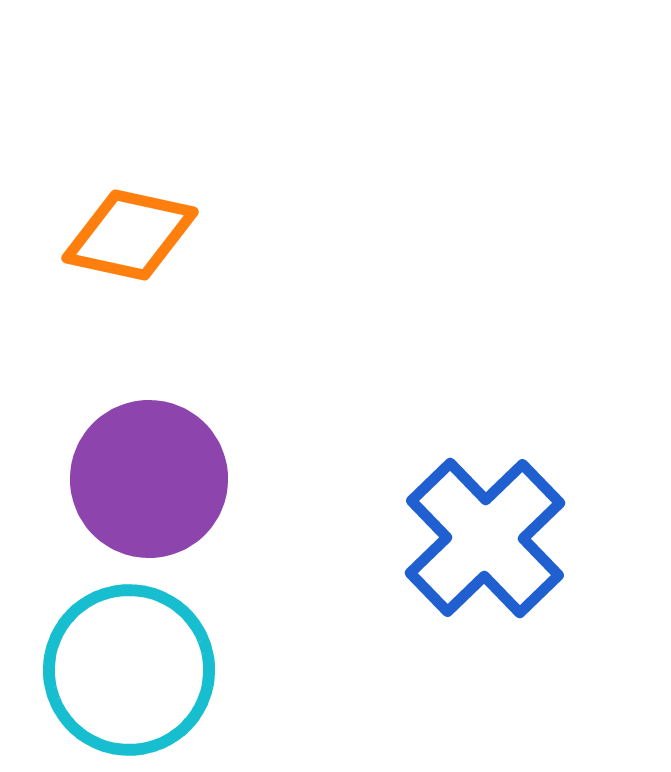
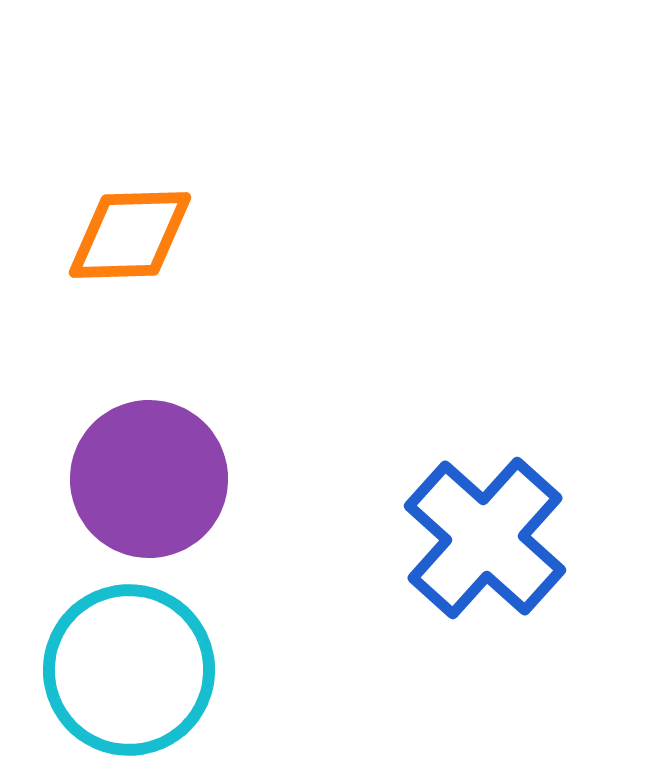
orange diamond: rotated 14 degrees counterclockwise
blue cross: rotated 4 degrees counterclockwise
